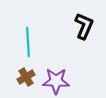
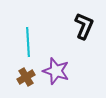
purple star: moved 10 px up; rotated 16 degrees clockwise
